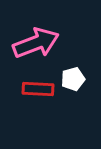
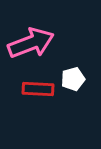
pink arrow: moved 5 px left
